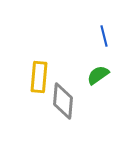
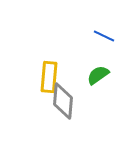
blue line: rotated 50 degrees counterclockwise
yellow rectangle: moved 10 px right
